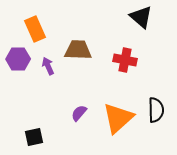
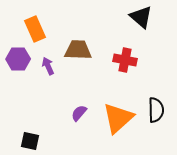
black square: moved 4 px left, 4 px down; rotated 24 degrees clockwise
